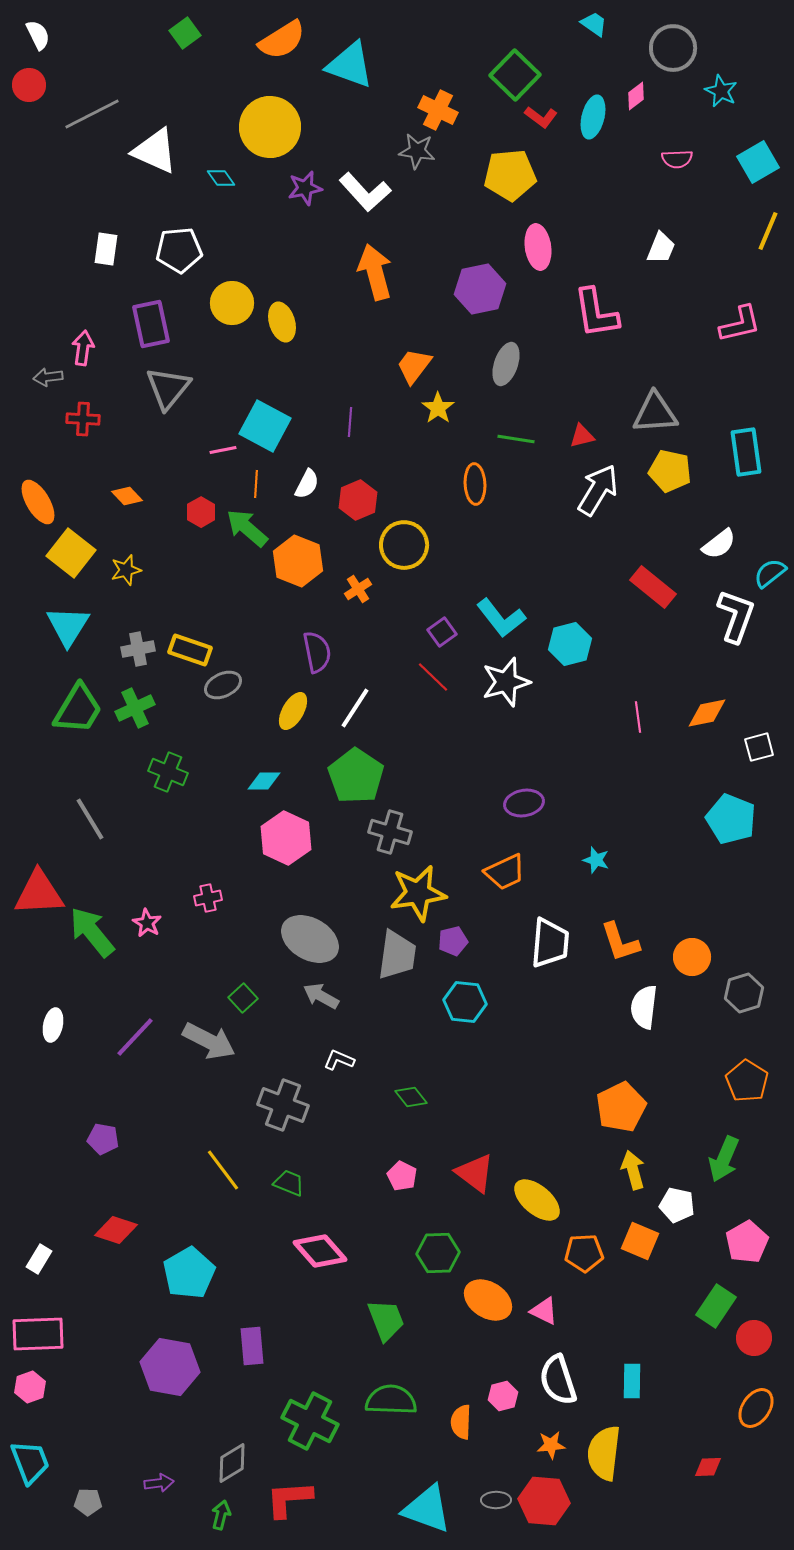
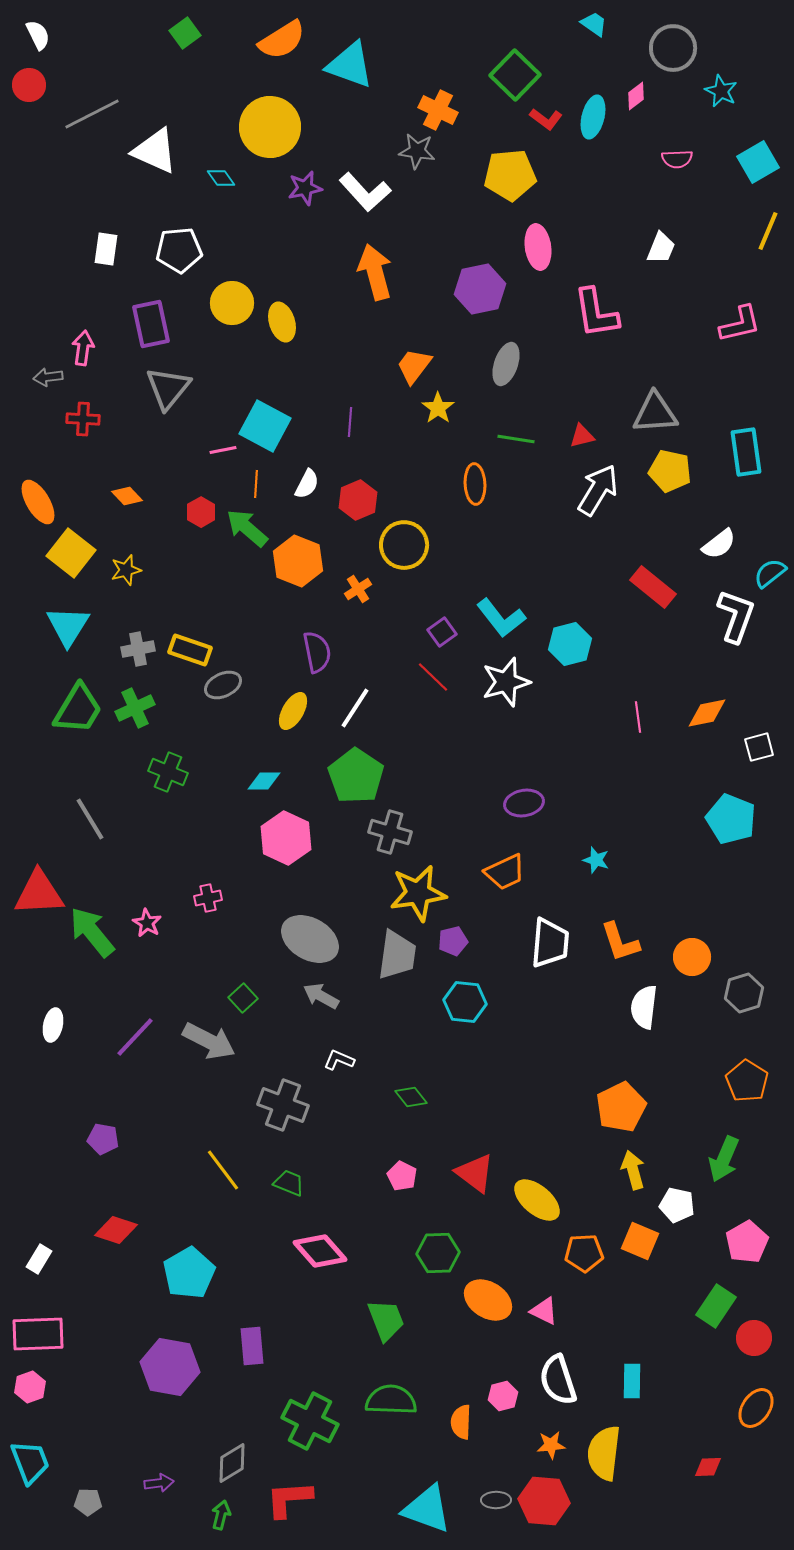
red L-shape at (541, 117): moved 5 px right, 2 px down
